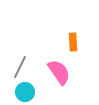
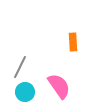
pink semicircle: moved 14 px down
